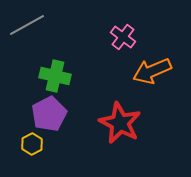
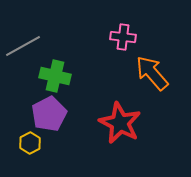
gray line: moved 4 px left, 21 px down
pink cross: rotated 30 degrees counterclockwise
orange arrow: moved 2 px down; rotated 72 degrees clockwise
yellow hexagon: moved 2 px left, 1 px up
